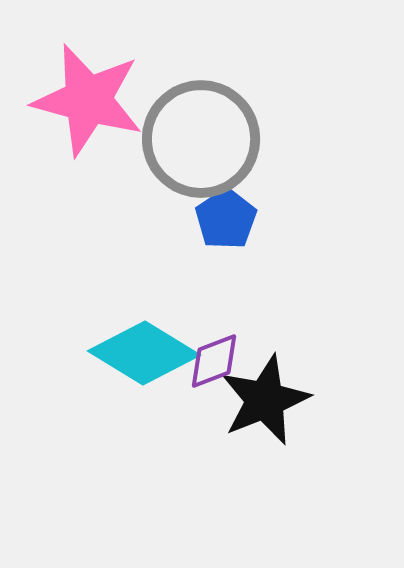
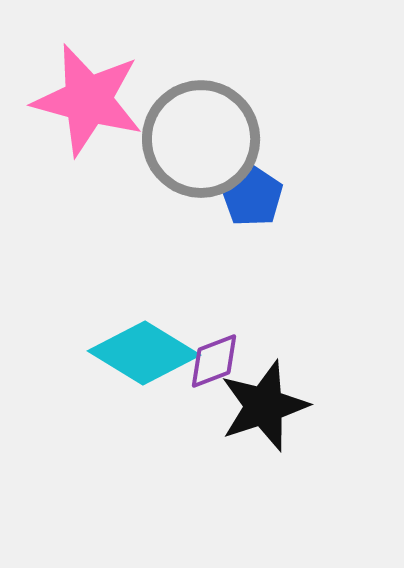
blue pentagon: moved 26 px right, 23 px up; rotated 4 degrees counterclockwise
black star: moved 1 px left, 6 px down; rotated 4 degrees clockwise
